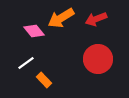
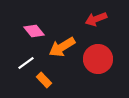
orange arrow: moved 1 px right, 29 px down
